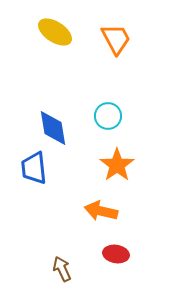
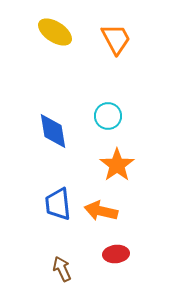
blue diamond: moved 3 px down
blue trapezoid: moved 24 px right, 36 px down
red ellipse: rotated 15 degrees counterclockwise
